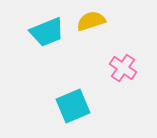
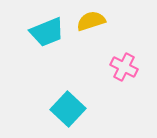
pink cross: moved 1 px right, 1 px up; rotated 8 degrees counterclockwise
cyan square: moved 5 px left, 3 px down; rotated 24 degrees counterclockwise
